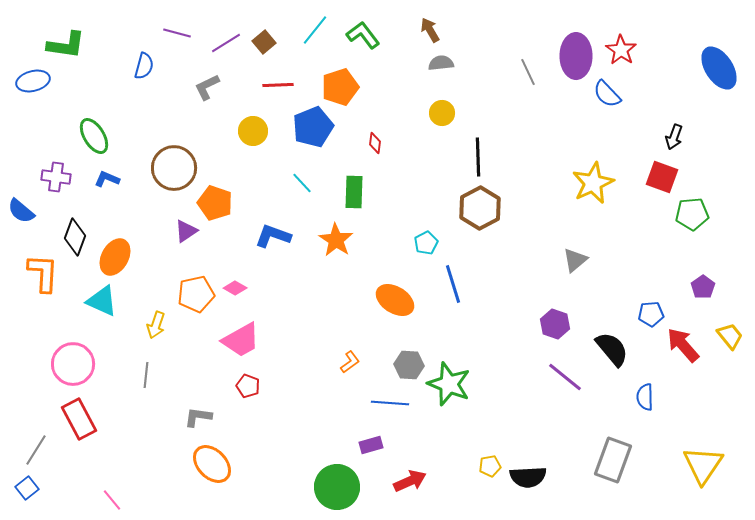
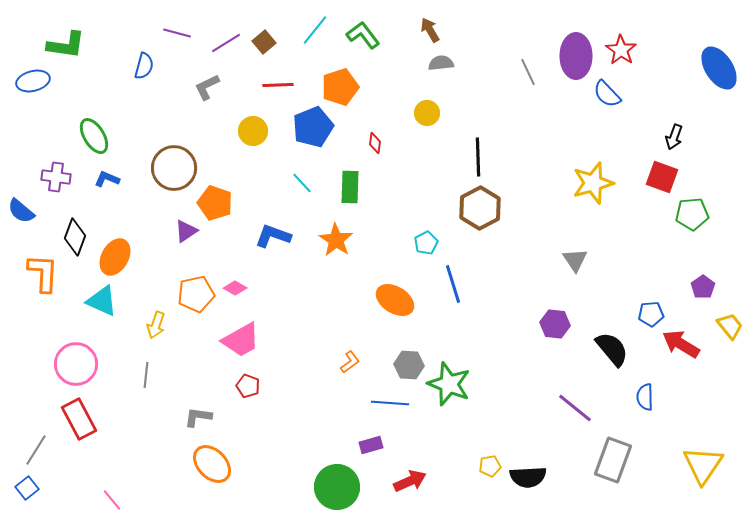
yellow circle at (442, 113): moved 15 px left
yellow star at (593, 183): rotated 9 degrees clockwise
green rectangle at (354, 192): moved 4 px left, 5 px up
gray triangle at (575, 260): rotated 24 degrees counterclockwise
purple hexagon at (555, 324): rotated 12 degrees counterclockwise
yellow trapezoid at (730, 336): moved 10 px up
red arrow at (683, 345): moved 2 px left, 1 px up; rotated 18 degrees counterclockwise
pink circle at (73, 364): moved 3 px right
purple line at (565, 377): moved 10 px right, 31 px down
